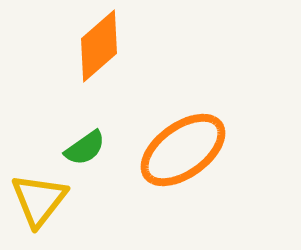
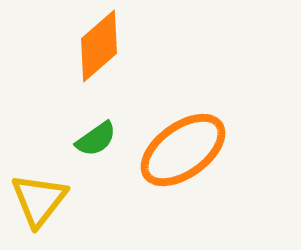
green semicircle: moved 11 px right, 9 px up
